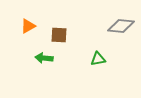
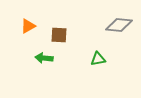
gray diamond: moved 2 px left, 1 px up
